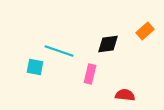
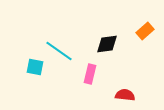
black diamond: moved 1 px left
cyan line: rotated 16 degrees clockwise
